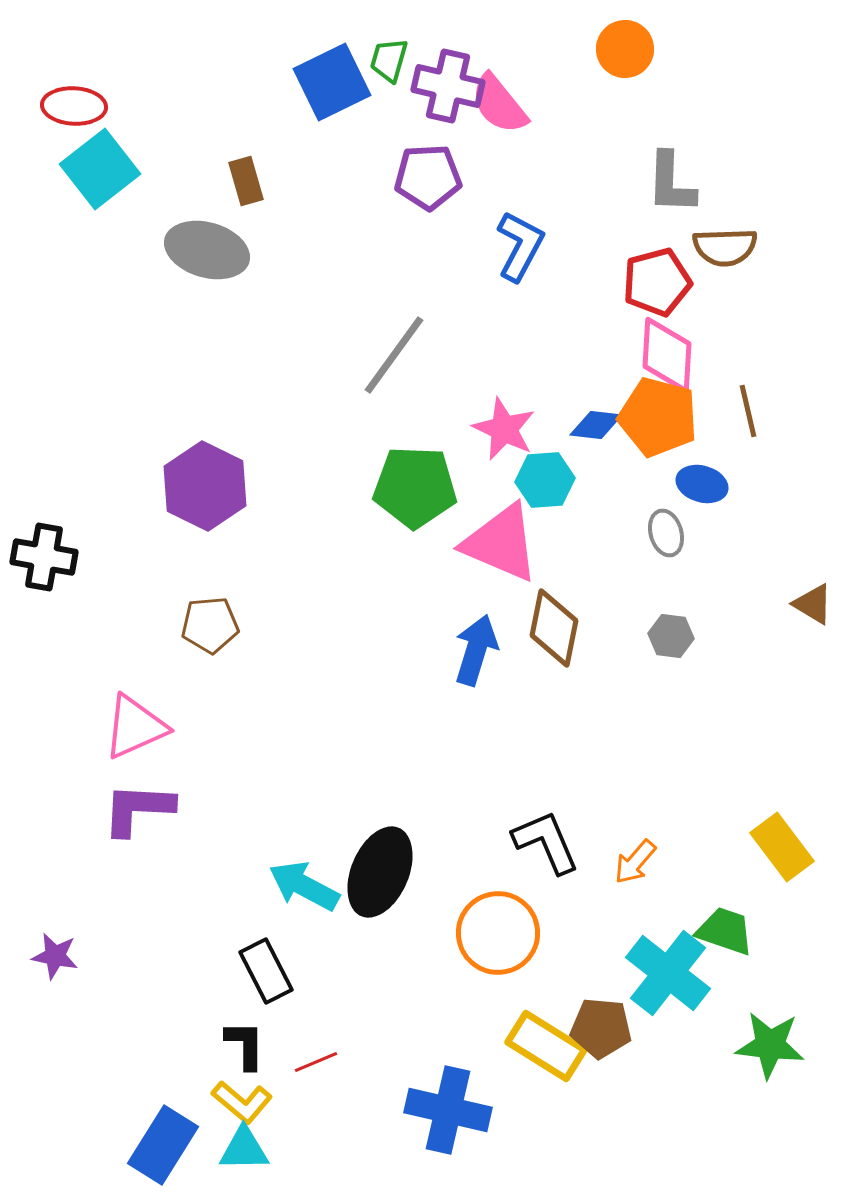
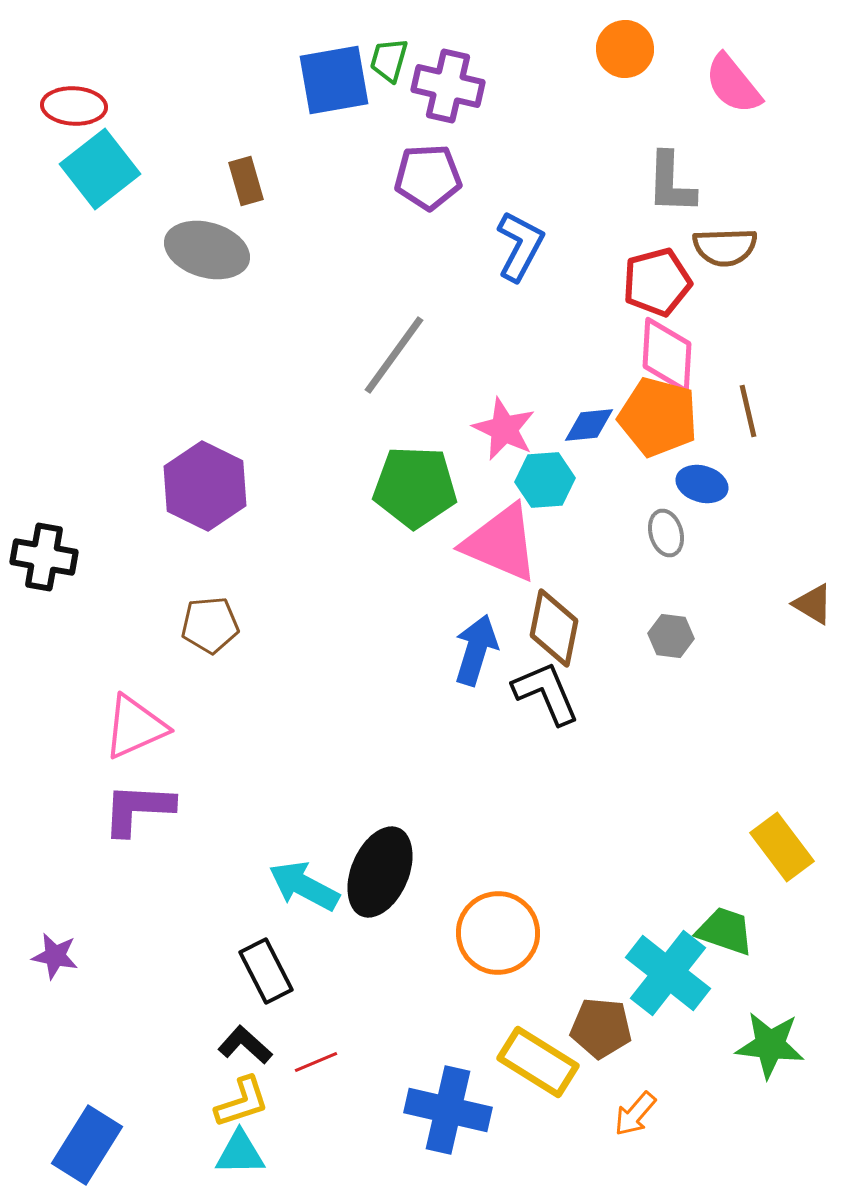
blue square at (332, 82): moved 2 px right, 2 px up; rotated 16 degrees clockwise
pink semicircle at (499, 104): moved 234 px right, 20 px up
blue diamond at (596, 425): moved 7 px left; rotated 12 degrees counterclockwise
black L-shape at (546, 842): moved 149 px up
orange arrow at (635, 862): moved 252 px down
black L-shape at (245, 1045): rotated 48 degrees counterclockwise
yellow rectangle at (546, 1046): moved 8 px left, 16 px down
yellow L-shape at (242, 1102): rotated 58 degrees counterclockwise
blue rectangle at (163, 1145): moved 76 px left
cyan triangle at (244, 1149): moved 4 px left, 4 px down
